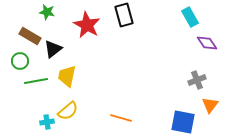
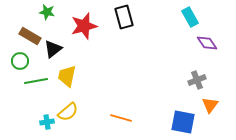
black rectangle: moved 2 px down
red star: moved 3 px left, 1 px down; rotated 28 degrees clockwise
yellow semicircle: moved 1 px down
